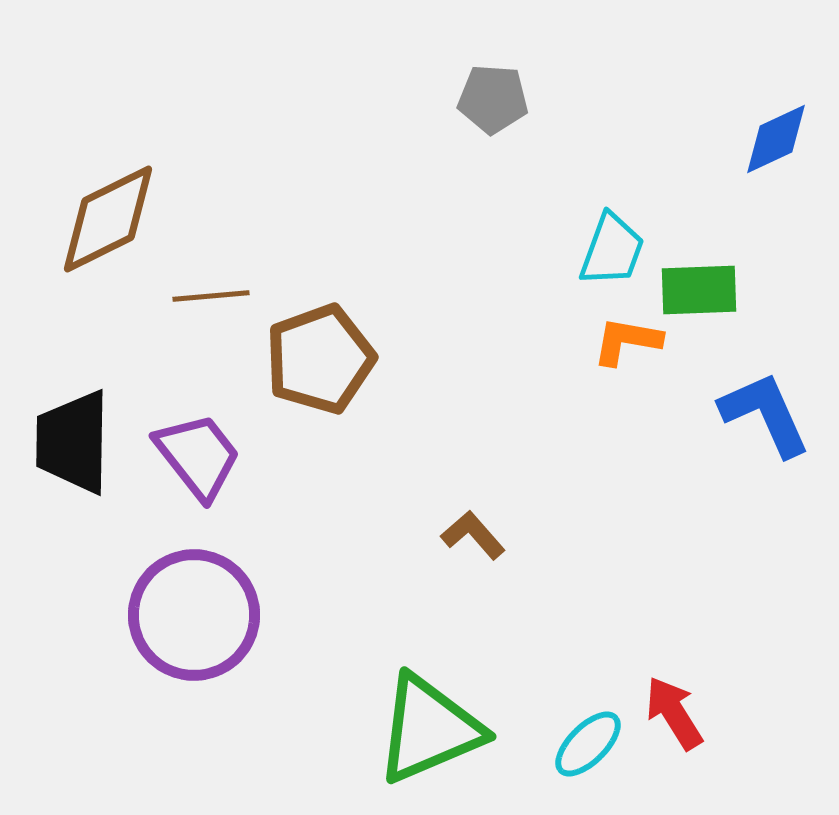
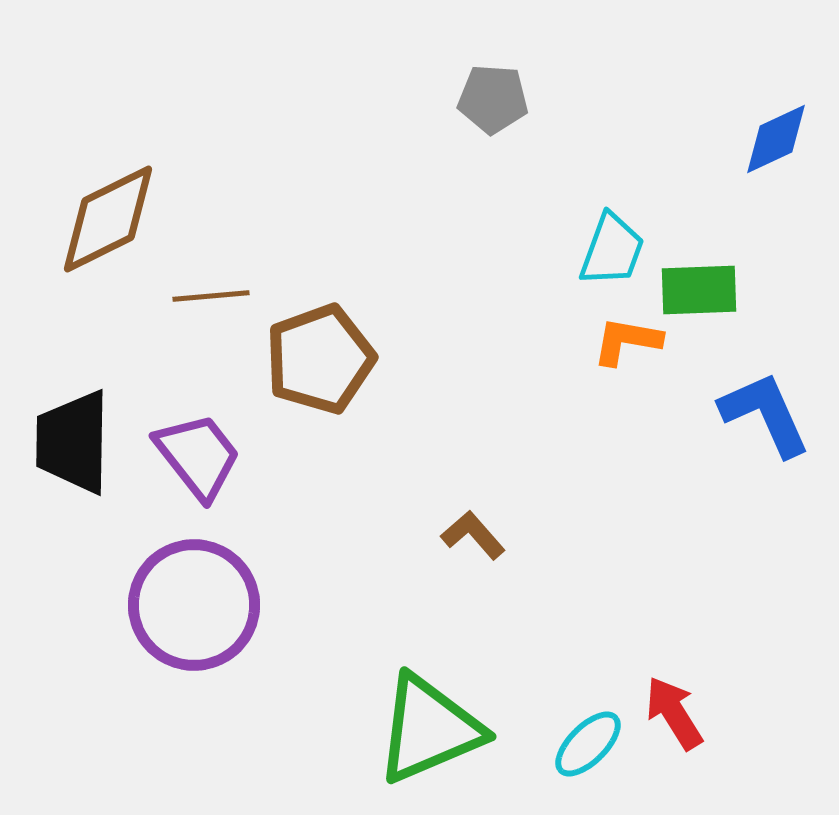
purple circle: moved 10 px up
